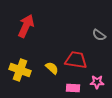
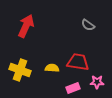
gray semicircle: moved 11 px left, 10 px up
red trapezoid: moved 2 px right, 2 px down
yellow semicircle: rotated 40 degrees counterclockwise
pink rectangle: rotated 24 degrees counterclockwise
